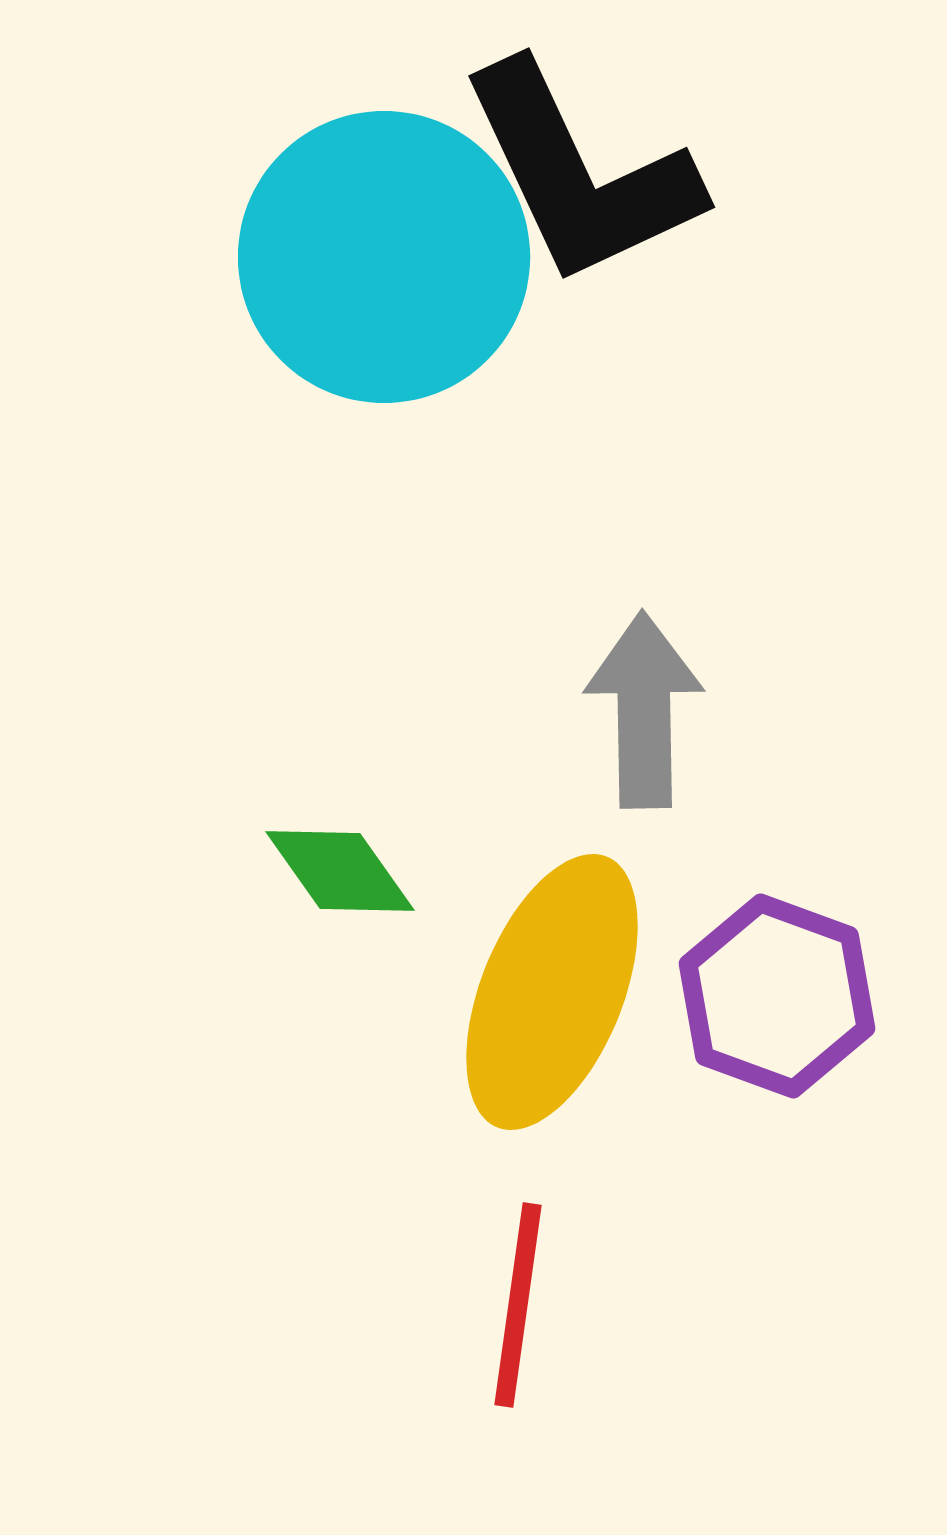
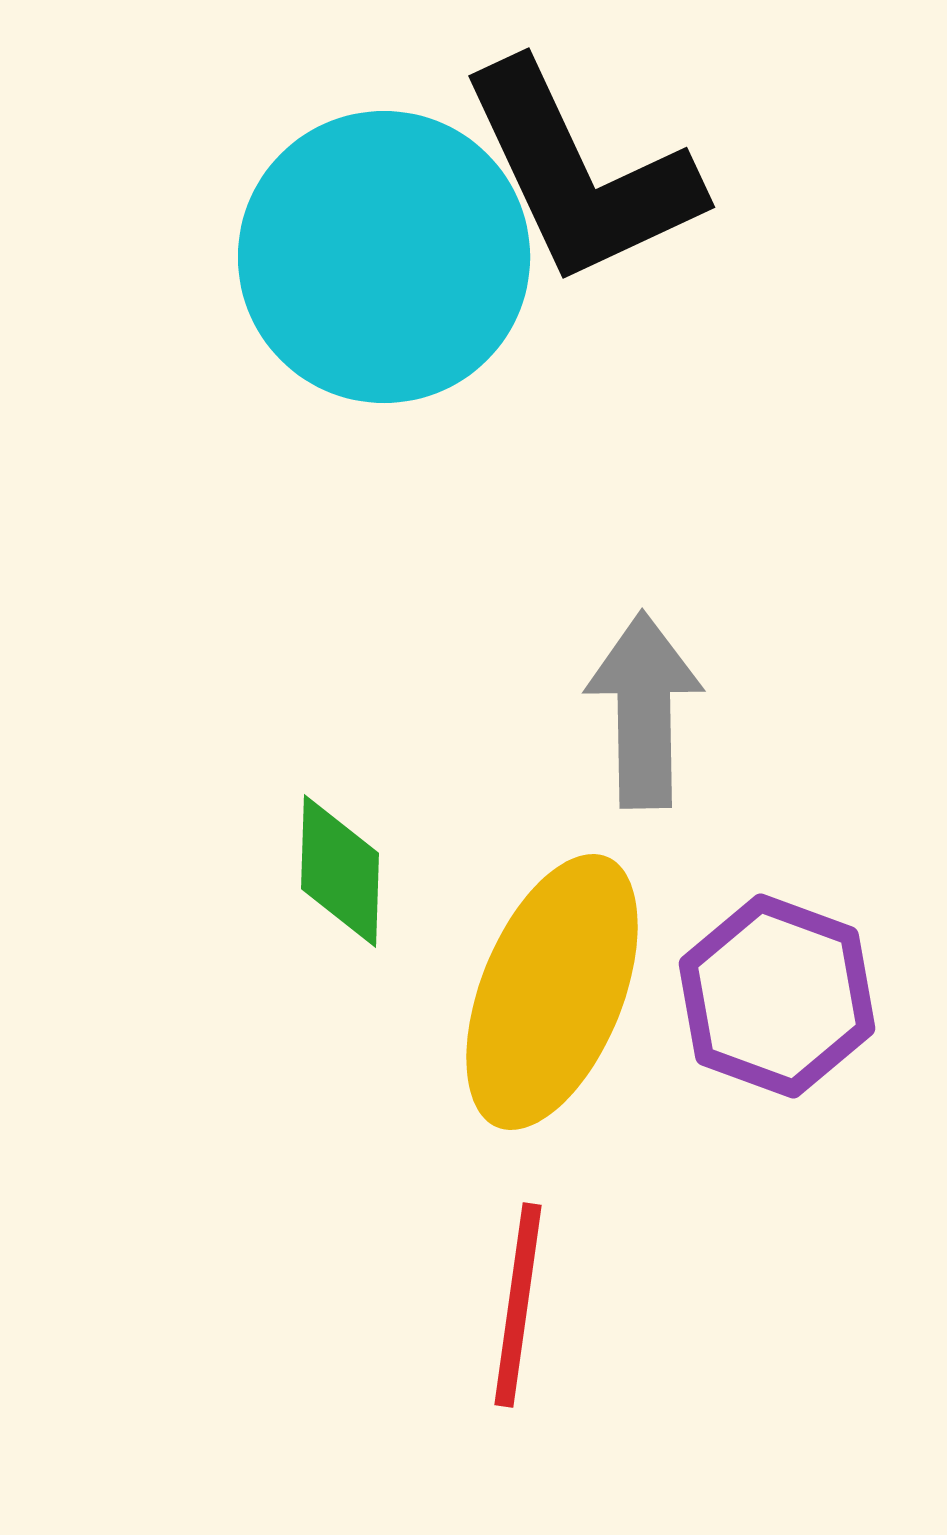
green diamond: rotated 37 degrees clockwise
